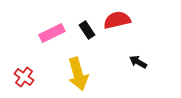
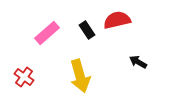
pink rectangle: moved 5 px left; rotated 15 degrees counterclockwise
yellow arrow: moved 2 px right, 2 px down
